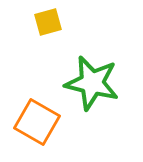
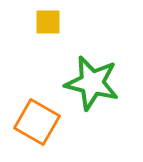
yellow square: rotated 16 degrees clockwise
